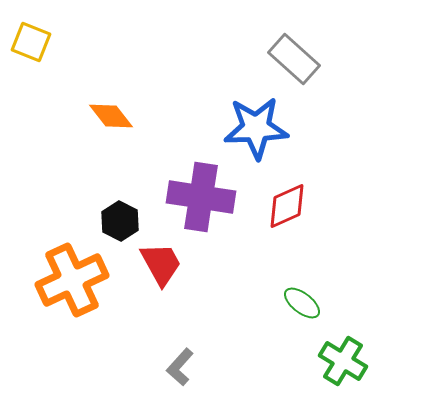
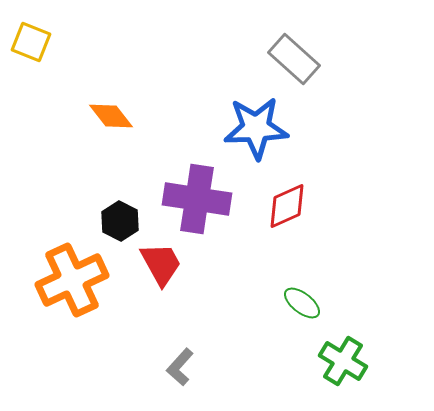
purple cross: moved 4 px left, 2 px down
